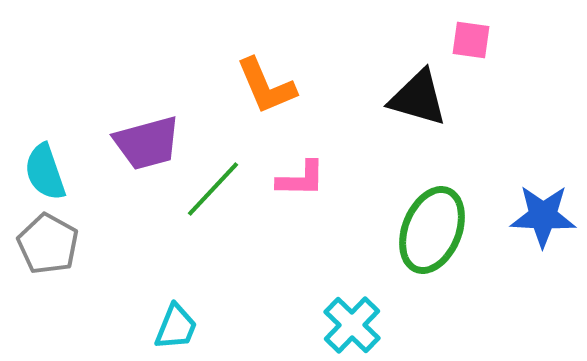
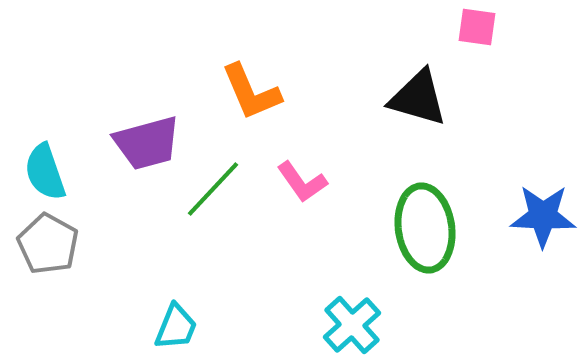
pink square: moved 6 px right, 13 px up
orange L-shape: moved 15 px left, 6 px down
pink L-shape: moved 1 px right, 3 px down; rotated 54 degrees clockwise
green ellipse: moved 7 px left, 2 px up; rotated 30 degrees counterclockwise
cyan cross: rotated 4 degrees clockwise
